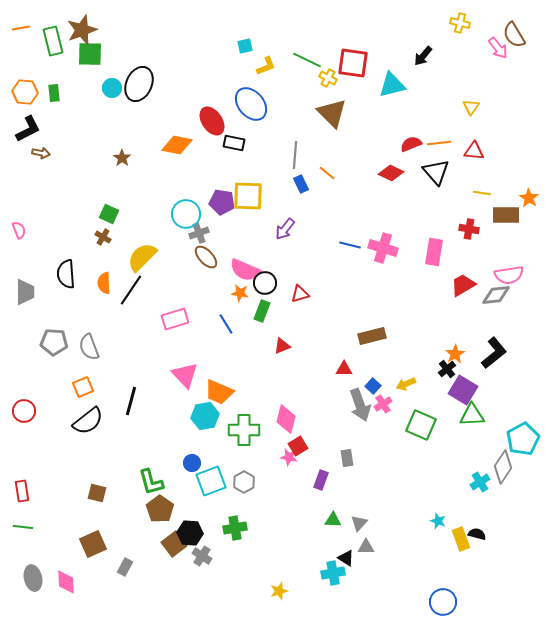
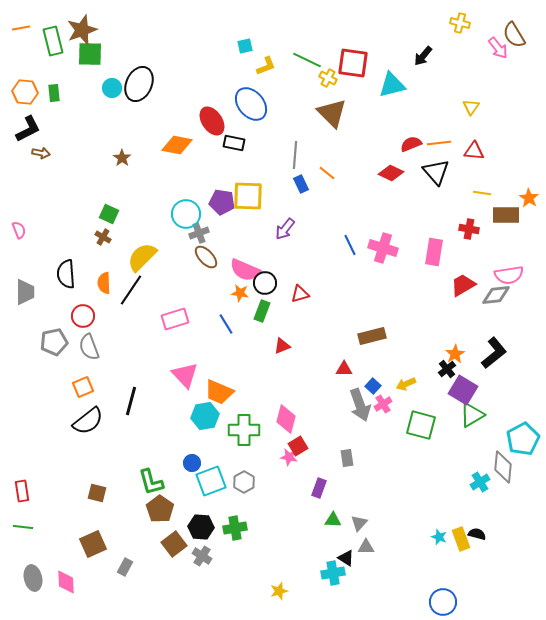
blue line at (350, 245): rotated 50 degrees clockwise
gray pentagon at (54, 342): rotated 16 degrees counterclockwise
red circle at (24, 411): moved 59 px right, 95 px up
green triangle at (472, 415): rotated 28 degrees counterclockwise
green square at (421, 425): rotated 8 degrees counterclockwise
gray diamond at (503, 467): rotated 28 degrees counterclockwise
purple rectangle at (321, 480): moved 2 px left, 8 px down
cyan star at (438, 521): moved 1 px right, 16 px down
black hexagon at (190, 533): moved 11 px right, 6 px up
